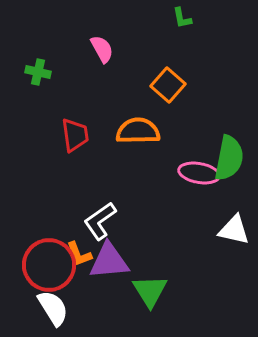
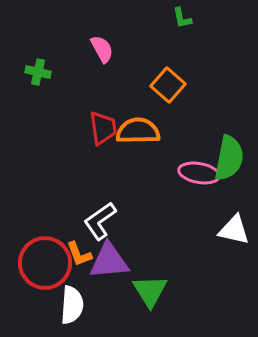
red trapezoid: moved 28 px right, 7 px up
red circle: moved 4 px left, 2 px up
white semicircle: moved 19 px right, 3 px up; rotated 36 degrees clockwise
